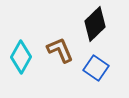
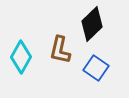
black diamond: moved 3 px left
brown L-shape: rotated 144 degrees counterclockwise
